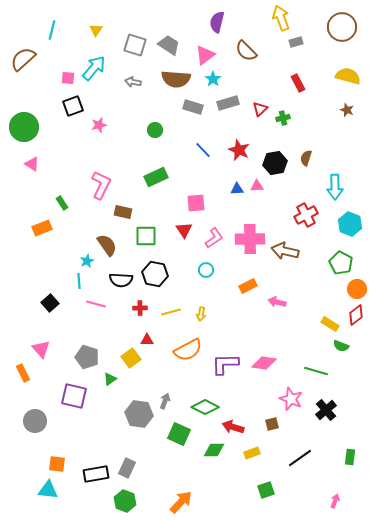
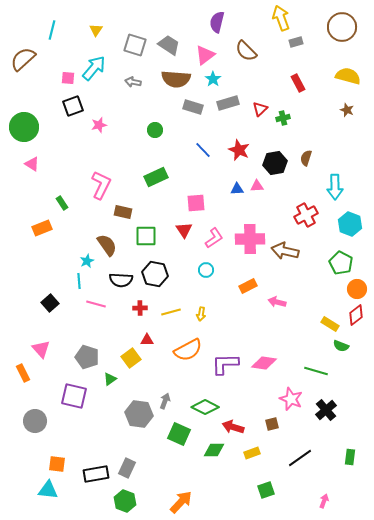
pink arrow at (335, 501): moved 11 px left
